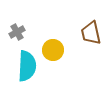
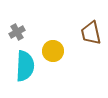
yellow circle: moved 1 px down
cyan semicircle: moved 2 px left
